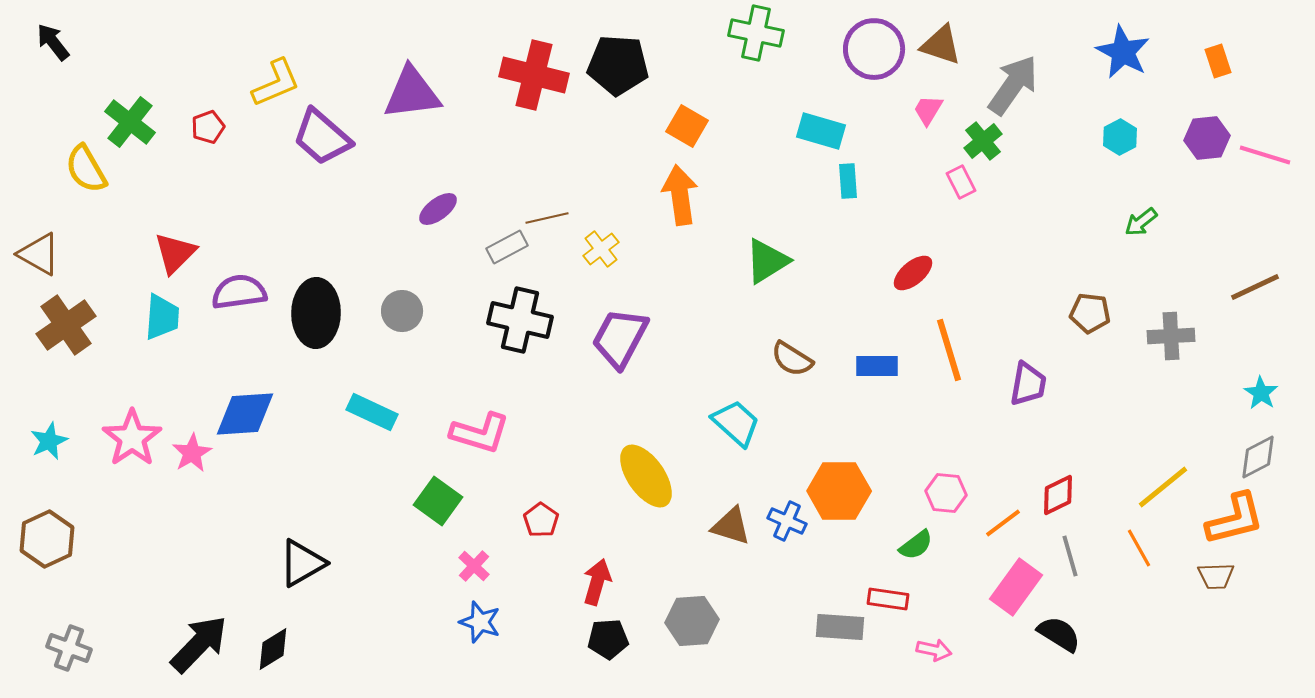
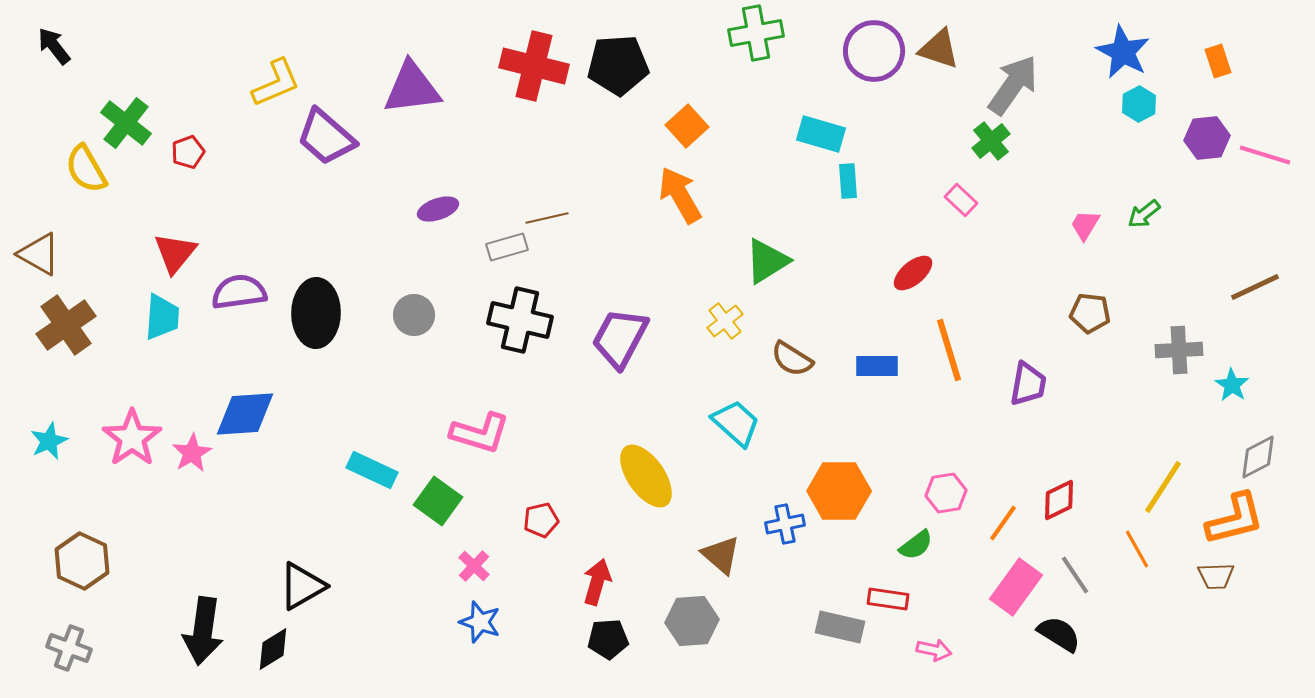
green cross at (756, 33): rotated 22 degrees counterclockwise
black arrow at (53, 42): moved 1 px right, 4 px down
brown triangle at (941, 45): moved 2 px left, 4 px down
purple circle at (874, 49): moved 2 px down
black pentagon at (618, 65): rotated 8 degrees counterclockwise
red cross at (534, 75): moved 9 px up
purple triangle at (412, 93): moved 5 px up
pink trapezoid at (928, 110): moved 157 px right, 115 px down
green cross at (130, 122): moved 4 px left, 1 px down
orange square at (687, 126): rotated 18 degrees clockwise
red pentagon at (208, 127): moved 20 px left, 25 px down
cyan rectangle at (821, 131): moved 3 px down
purple trapezoid at (322, 137): moved 4 px right
cyan hexagon at (1120, 137): moved 19 px right, 33 px up
green cross at (983, 141): moved 8 px right
pink rectangle at (961, 182): moved 18 px down; rotated 20 degrees counterclockwise
orange arrow at (680, 195): rotated 22 degrees counterclockwise
purple ellipse at (438, 209): rotated 18 degrees clockwise
green arrow at (1141, 222): moved 3 px right, 8 px up
gray rectangle at (507, 247): rotated 12 degrees clockwise
yellow cross at (601, 249): moved 124 px right, 72 px down
red triangle at (175, 253): rotated 6 degrees counterclockwise
gray circle at (402, 311): moved 12 px right, 4 px down
gray cross at (1171, 336): moved 8 px right, 14 px down
cyan star at (1261, 393): moved 29 px left, 8 px up
cyan rectangle at (372, 412): moved 58 px down
yellow line at (1163, 487): rotated 18 degrees counterclockwise
pink hexagon at (946, 493): rotated 15 degrees counterclockwise
red diamond at (1058, 495): moved 1 px right, 5 px down
red pentagon at (541, 520): rotated 24 degrees clockwise
blue cross at (787, 521): moved 2 px left, 3 px down; rotated 36 degrees counterclockwise
orange line at (1003, 523): rotated 18 degrees counterclockwise
brown triangle at (731, 526): moved 10 px left, 29 px down; rotated 24 degrees clockwise
brown hexagon at (47, 539): moved 35 px right, 22 px down; rotated 10 degrees counterclockwise
orange line at (1139, 548): moved 2 px left, 1 px down
gray line at (1070, 556): moved 5 px right, 19 px down; rotated 18 degrees counterclockwise
black triangle at (302, 563): moved 23 px down
gray rectangle at (840, 627): rotated 9 degrees clockwise
black arrow at (199, 644): moved 4 px right, 13 px up; rotated 144 degrees clockwise
